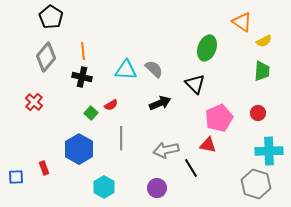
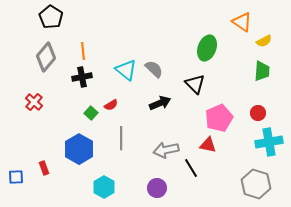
cyan triangle: rotated 35 degrees clockwise
black cross: rotated 24 degrees counterclockwise
cyan cross: moved 9 px up; rotated 8 degrees counterclockwise
